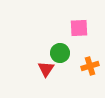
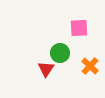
orange cross: rotated 30 degrees counterclockwise
